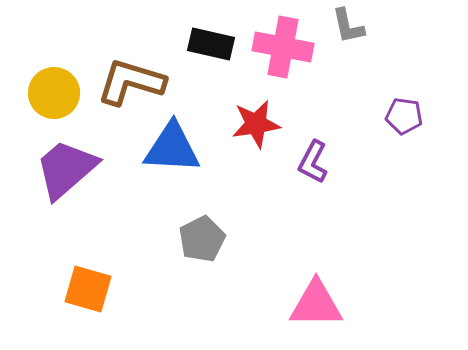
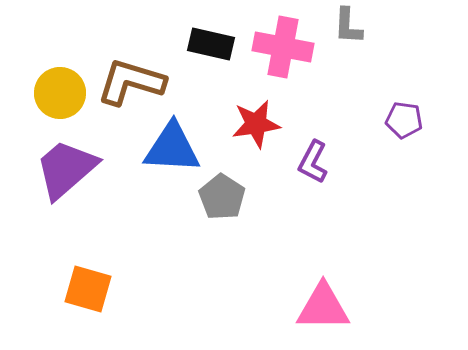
gray L-shape: rotated 15 degrees clockwise
yellow circle: moved 6 px right
purple pentagon: moved 4 px down
gray pentagon: moved 20 px right, 42 px up; rotated 12 degrees counterclockwise
pink triangle: moved 7 px right, 3 px down
